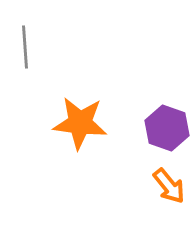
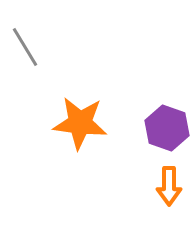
gray line: rotated 27 degrees counterclockwise
orange arrow: rotated 39 degrees clockwise
